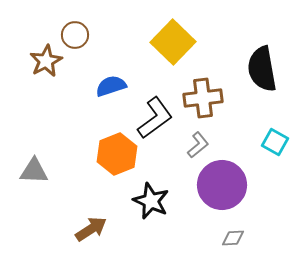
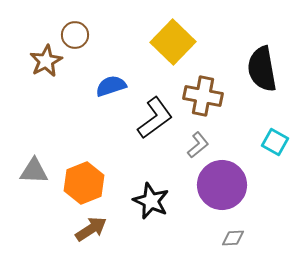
brown cross: moved 2 px up; rotated 18 degrees clockwise
orange hexagon: moved 33 px left, 29 px down
